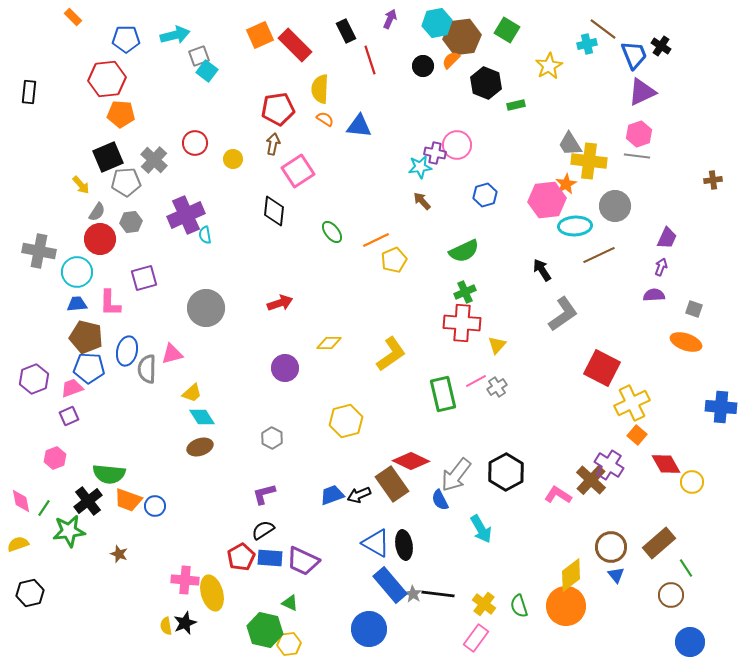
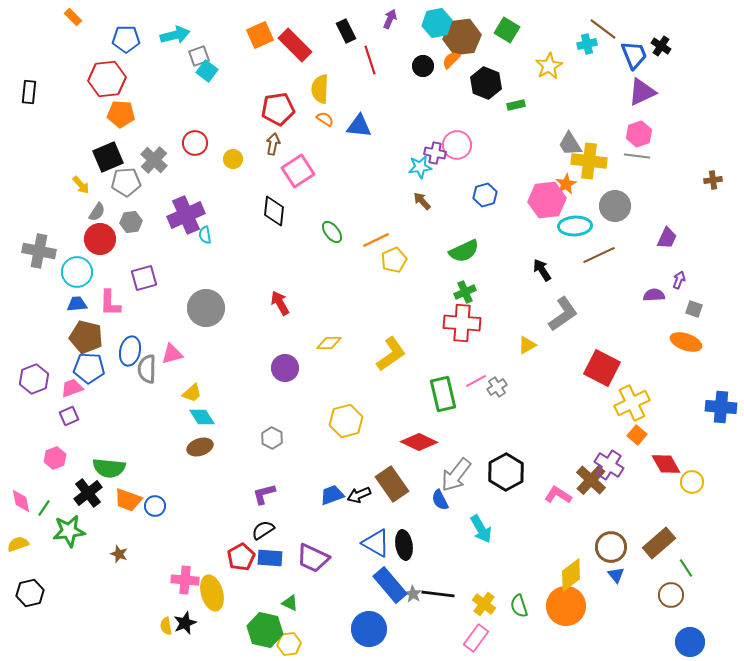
purple arrow at (661, 267): moved 18 px right, 13 px down
red arrow at (280, 303): rotated 100 degrees counterclockwise
yellow triangle at (497, 345): moved 30 px right; rotated 18 degrees clockwise
blue ellipse at (127, 351): moved 3 px right
red diamond at (411, 461): moved 8 px right, 19 px up
green semicircle at (109, 474): moved 6 px up
black cross at (88, 501): moved 8 px up
purple trapezoid at (303, 561): moved 10 px right, 3 px up
